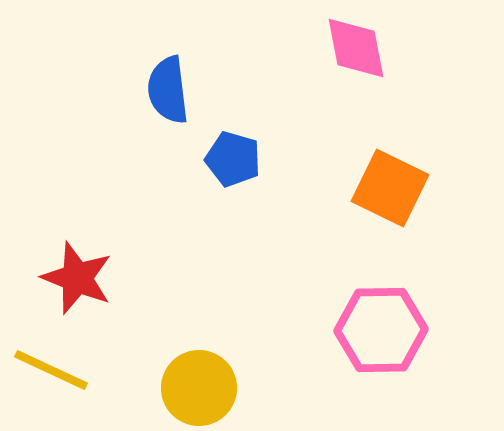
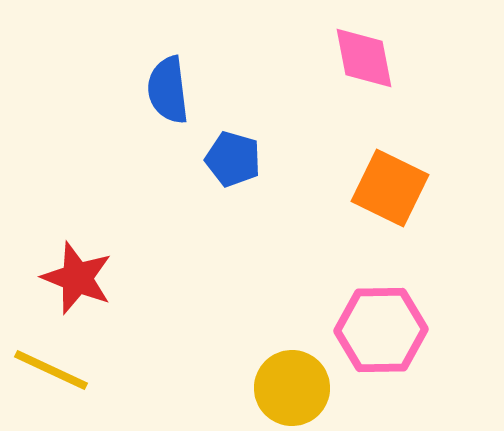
pink diamond: moved 8 px right, 10 px down
yellow circle: moved 93 px right
